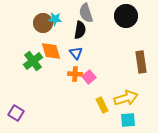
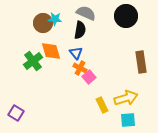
gray semicircle: rotated 132 degrees clockwise
orange cross: moved 5 px right, 6 px up; rotated 24 degrees clockwise
